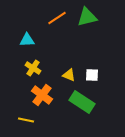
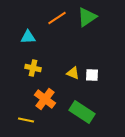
green triangle: rotated 20 degrees counterclockwise
cyan triangle: moved 1 px right, 3 px up
yellow cross: rotated 21 degrees counterclockwise
yellow triangle: moved 4 px right, 2 px up
orange cross: moved 3 px right, 4 px down
green rectangle: moved 10 px down
